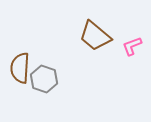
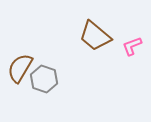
brown semicircle: rotated 28 degrees clockwise
